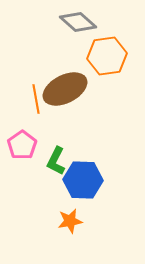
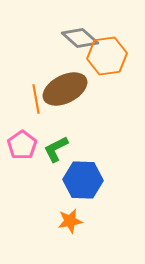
gray diamond: moved 2 px right, 16 px down
green L-shape: moved 12 px up; rotated 36 degrees clockwise
